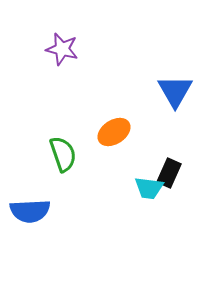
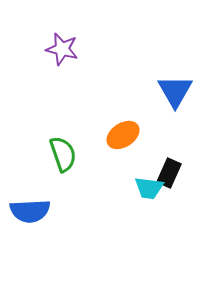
orange ellipse: moved 9 px right, 3 px down
